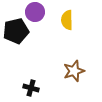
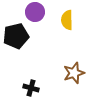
black pentagon: moved 5 px down
brown star: moved 2 px down
